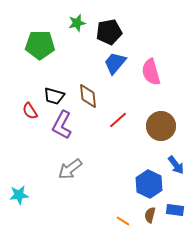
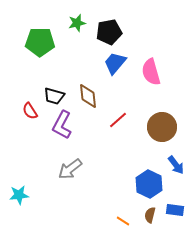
green pentagon: moved 3 px up
brown circle: moved 1 px right, 1 px down
